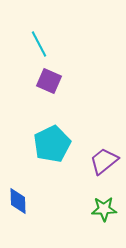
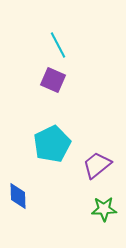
cyan line: moved 19 px right, 1 px down
purple square: moved 4 px right, 1 px up
purple trapezoid: moved 7 px left, 4 px down
blue diamond: moved 5 px up
